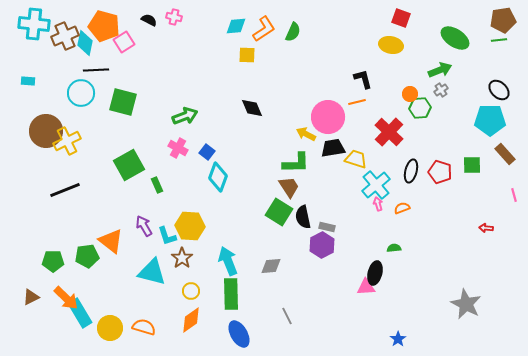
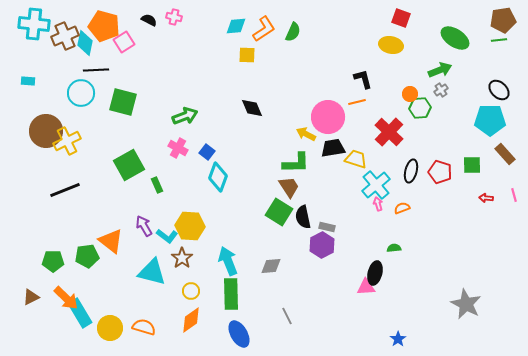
red arrow at (486, 228): moved 30 px up
cyan L-shape at (167, 236): rotated 35 degrees counterclockwise
